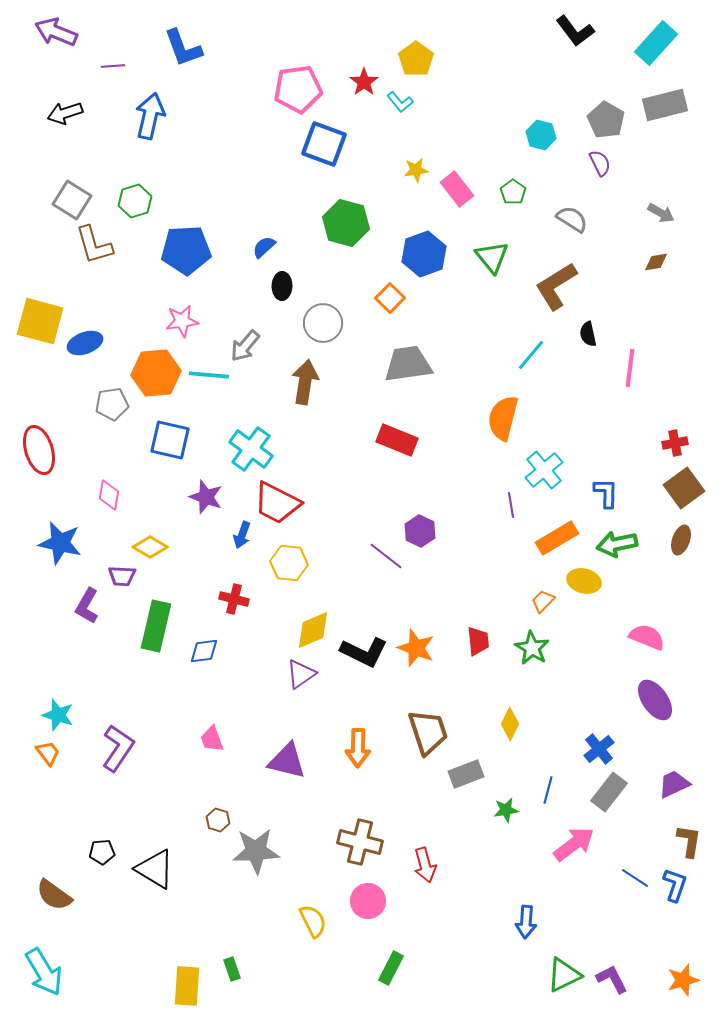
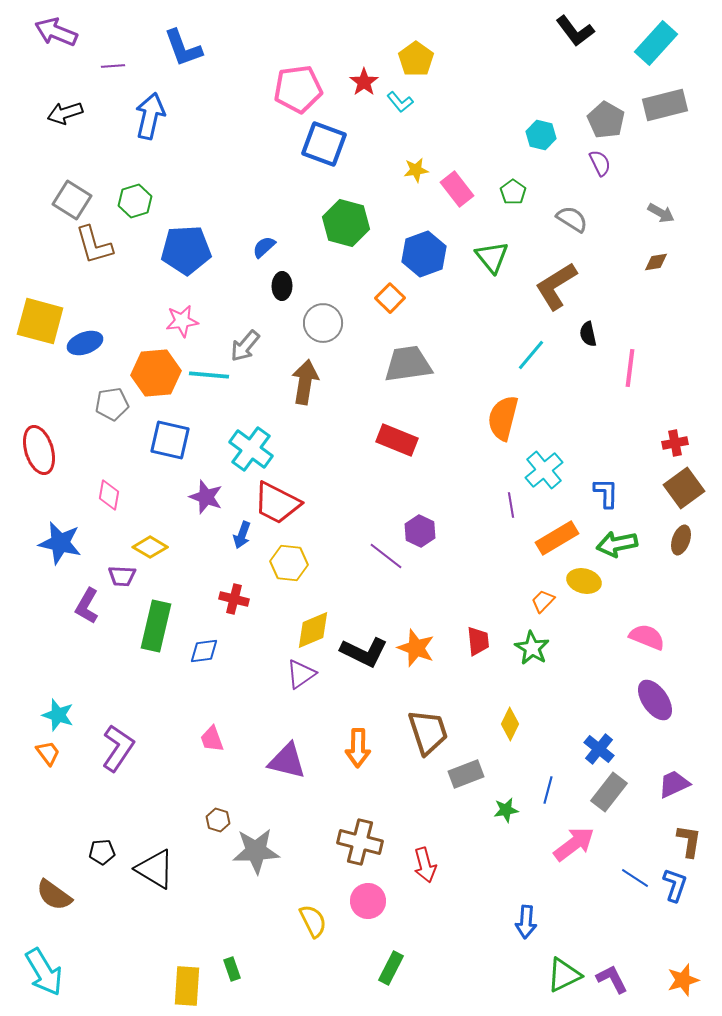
blue cross at (599, 749): rotated 12 degrees counterclockwise
